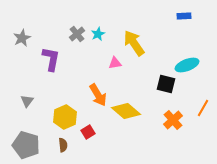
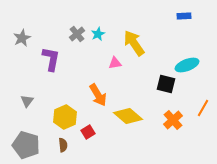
yellow diamond: moved 2 px right, 5 px down
